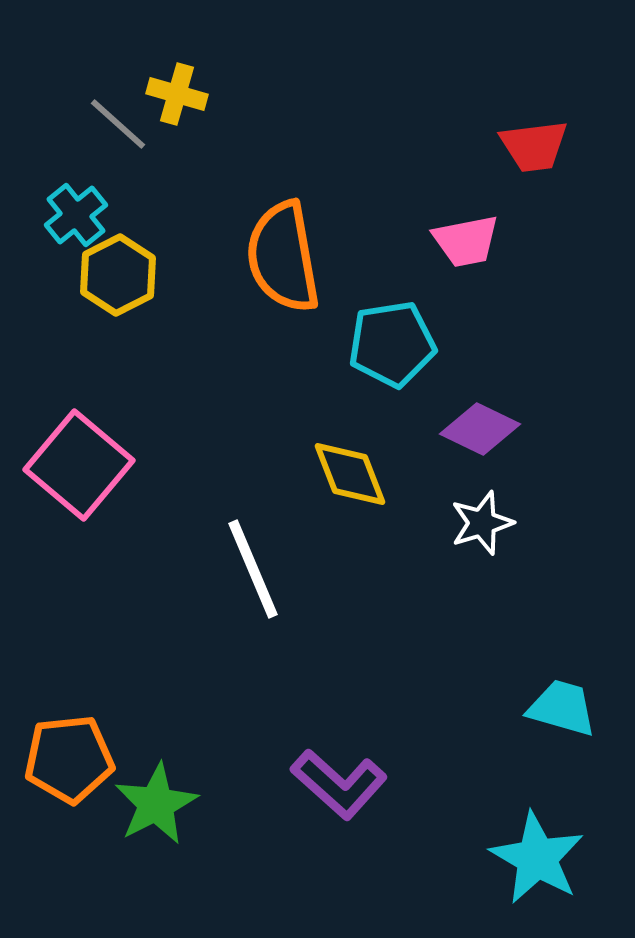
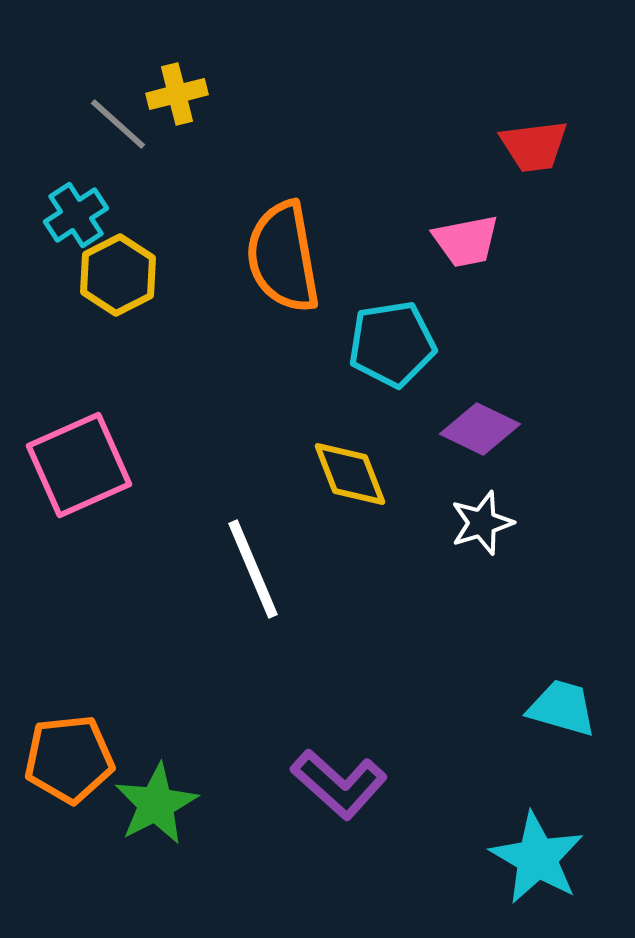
yellow cross: rotated 30 degrees counterclockwise
cyan cross: rotated 6 degrees clockwise
pink square: rotated 26 degrees clockwise
